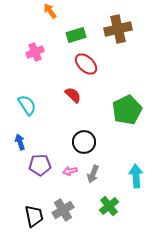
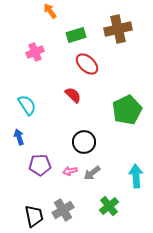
red ellipse: moved 1 px right
blue arrow: moved 1 px left, 5 px up
gray arrow: moved 1 px left, 1 px up; rotated 30 degrees clockwise
